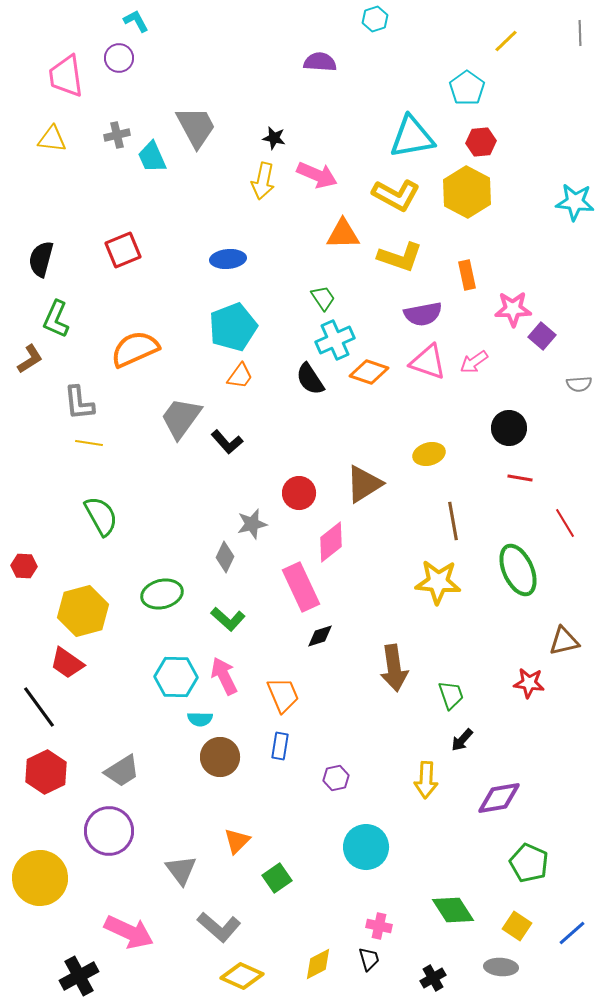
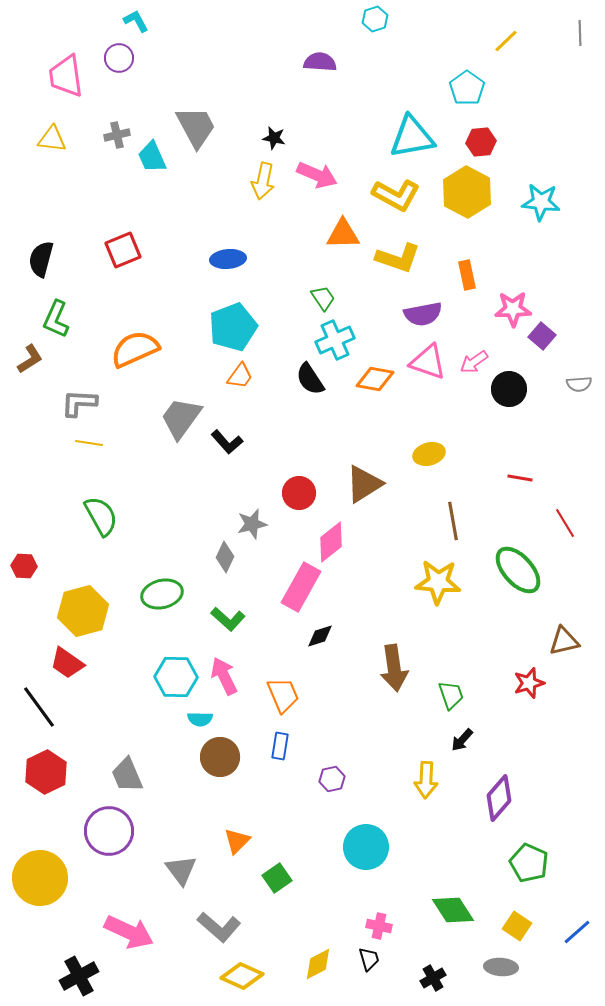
cyan star at (575, 202): moved 34 px left
yellow L-shape at (400, 257): moved 2 px left, 1 px down
orange diamond at (369, 372): moved 6 px right, 7 px down; rotated 9 degrees counterclockwise
gray L-shape at (79, 403): rotated 99 degrees clockwise
black circle at (509, 428): moved 39 px up
green ellipse at (518, 570): rotated 18 degrees counterclockwise
pink rectangle at (301, 587): rotated 54 degrees clockwise
red star at (529, 683): rotated 24 degrees counterclockwise
gray trapezoid at (122, 771): moved 5 px right, 4 px down; rotated 99 degrees clockwise
purple hexagon at (336, 778): moved 4 px left, 1 px down
purple diamond at (499, 798): rotated 39 degrees counterclockwise
blue line at (572, 933): moved 5 px right, 1 px up
